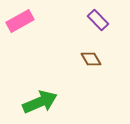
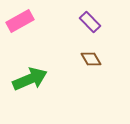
purple rectangle: moved 8 px left, 2 px down
green arrow: moved 10 px left, 23 px up
